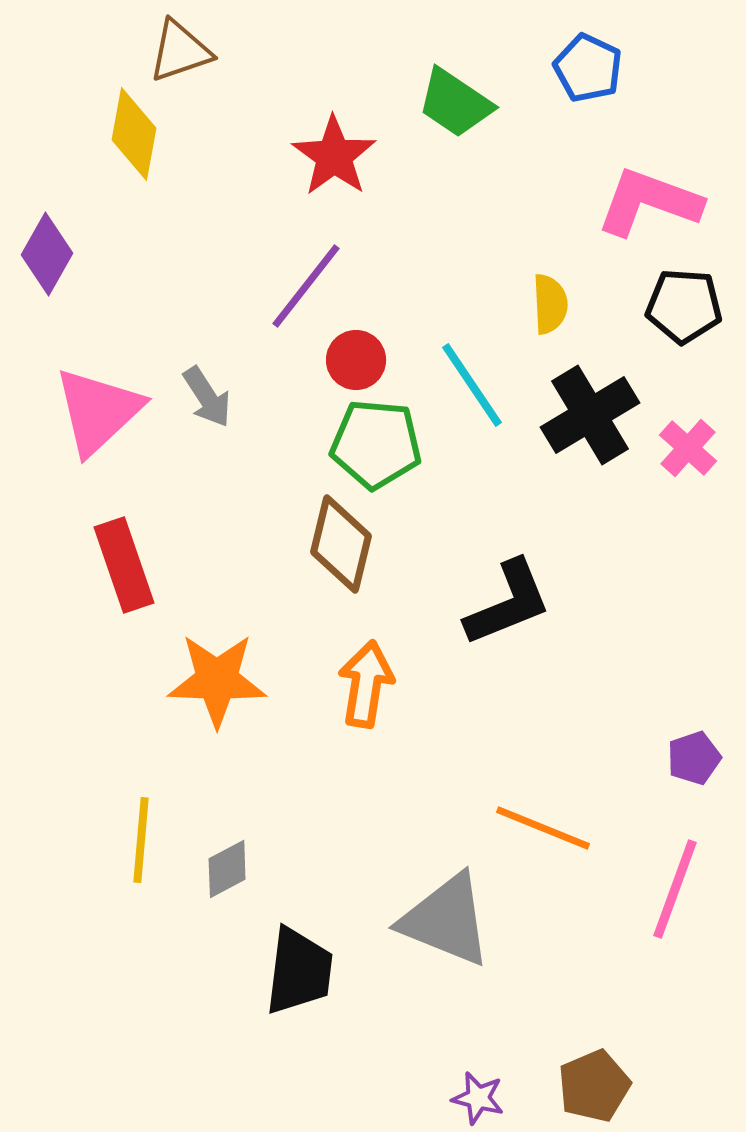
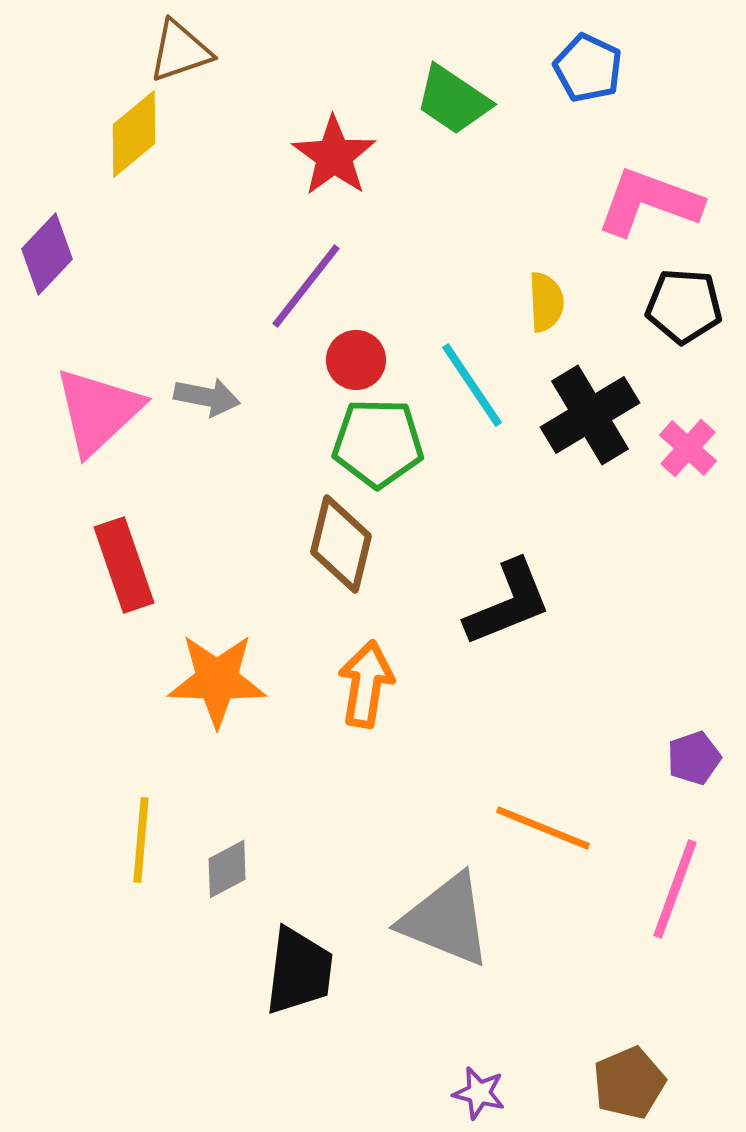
green trapezoid: moved 2 px left, 3 px up
yellow diamond: rotated 40 degrees clockwise
purple diamond: rotated 14 degrees clockwise
yellow semicircle: moved 4 px left, 2 px up
gray arrow: rotated 46 degrees counterclockwise
green pentagon: moved 2 px right, 1 px up; rotated 4 degrees counterclockwise
brown pentagon: moved 35 px right, 3 px up
purple star: moved 1 px right, 5 px up
